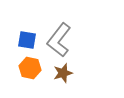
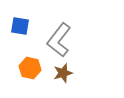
blue square: moved 7 px left, 14 px up
